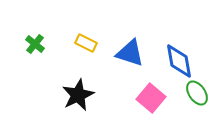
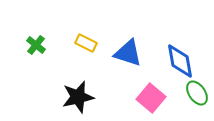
green cross: moved 1 px right, 1 px down
blue triangle: moved 2 px left
blue diamond: moved 1 px right
black star: moved 2 px down; rotated 12 degrees clockwise
